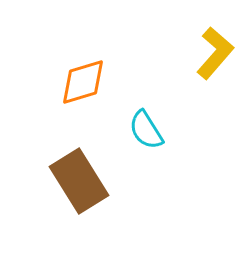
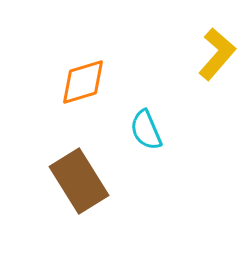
yellow L-shape: moved 2 px right, 1 px down
cyan semicircle: rotated 9 degrees clockwise
